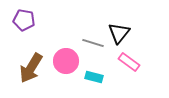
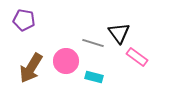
black triangle: rotated 15 degrees counterclockwise
pink rectangle: moved 8 px right, 5 px up
